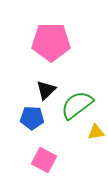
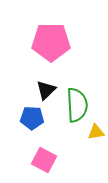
green semicircle: rotated 124 degrees clockwise
